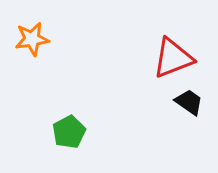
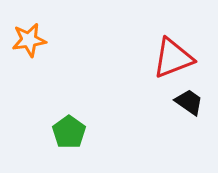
orange star: moved 3 px left, 1 px down
green pentagon: rotated 8 degrees counterclockwise
